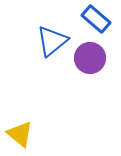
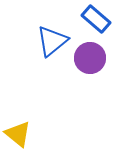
yellow triangle: moved 2 px left
